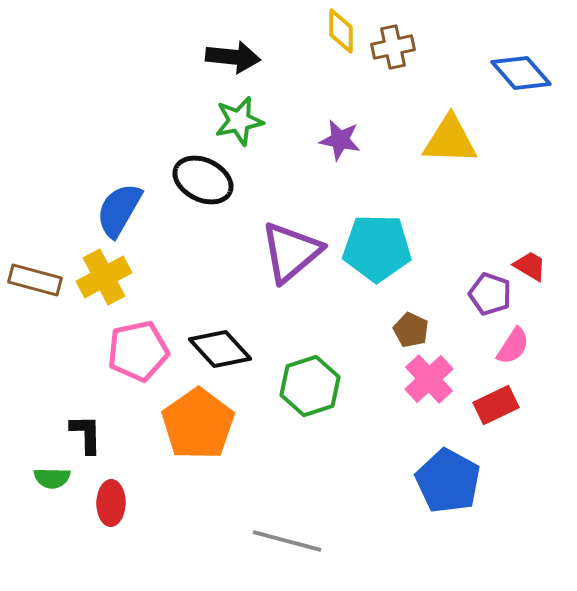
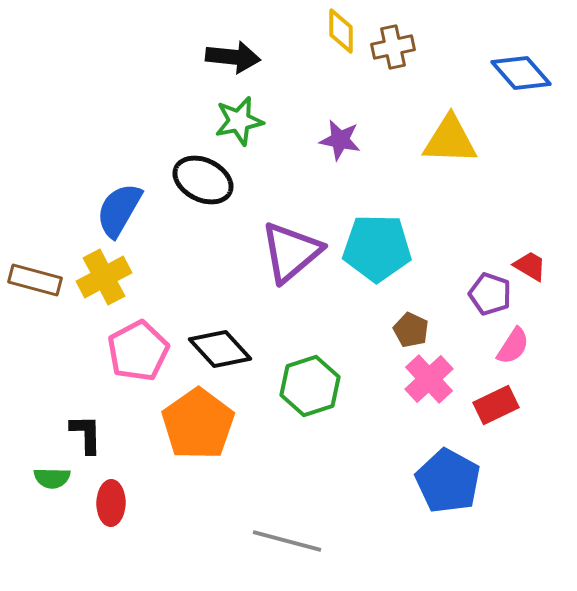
pink pentagon: rotated 16 degrees counterclockwise
